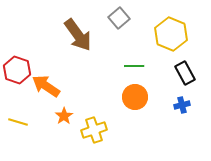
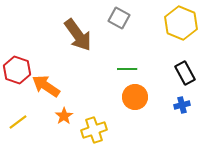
gray square: rotated 20 degrees counterclockwise
yellow hexagon: moved 10 px right, 11 px up
green line: moved 7 px left, 3 px down
yellow line: rotated 54 degrees counterclockwise
